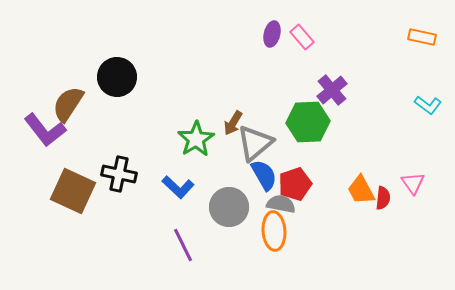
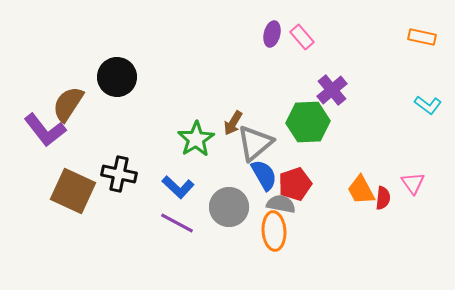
purple line: moved 6 px left, 22 px up; rotated 36 degrees counterclockwise
